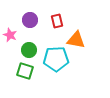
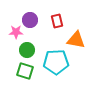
pink star: moved 6 px right, 3 px up; rotated 24 degrees counterclockwise
green circle: moved 2 px left
cyan pentagon: moved 3 px down
